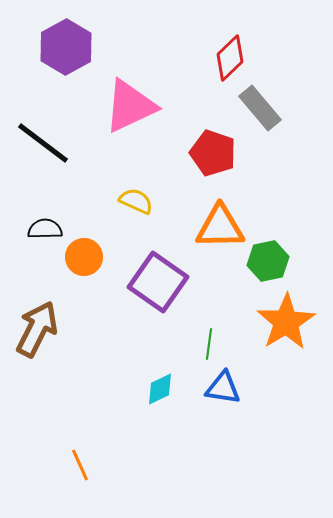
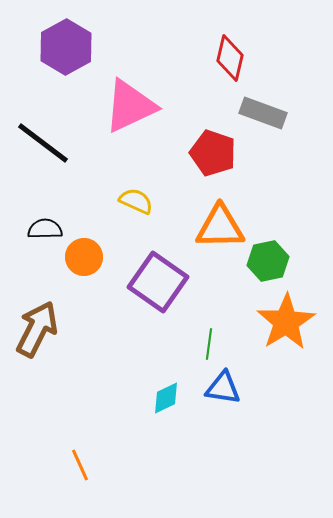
red diamond: rotated 33 degrees counterclockwise
gray rectangle: moved 3 px right, 5 px down; rotated 30 degrees counterclockwise
cyan diamond: moved 6 px right, 9 px down
